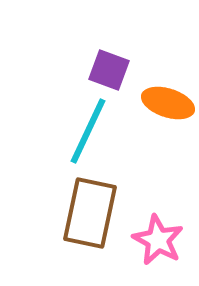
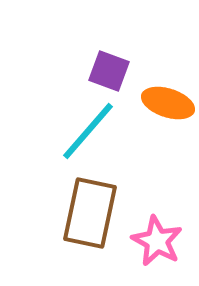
purple square: moved 1 px down
cyan line: rotated 16 degrees clockwise
pink star: moved 1 px left, 1 px down
